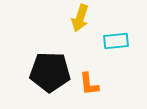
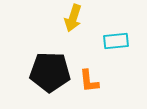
yellow arrow: moved 7 px left
orange L-shape: moved 3 px up
